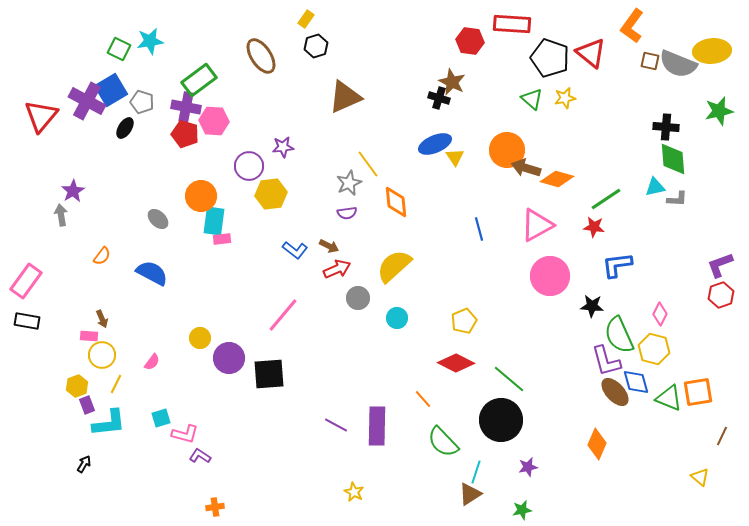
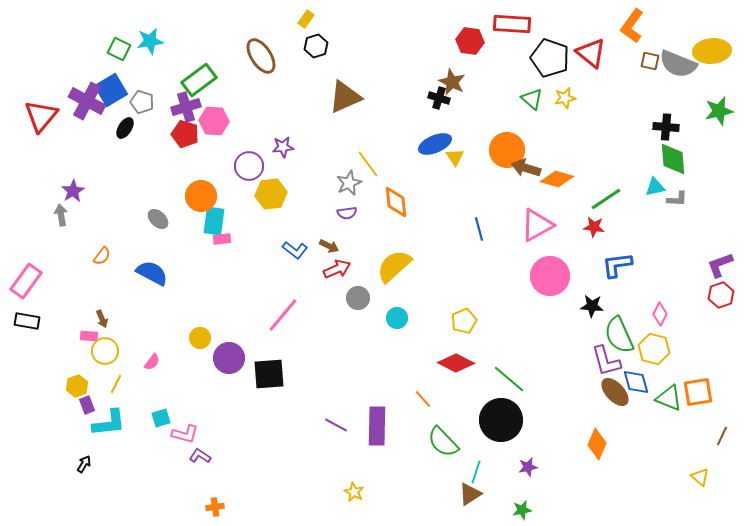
purple cross at (186, 107): rotated 28 degrees counterclockwise
yellow circle at (102, 355): moved 3 px right, 4 px up
